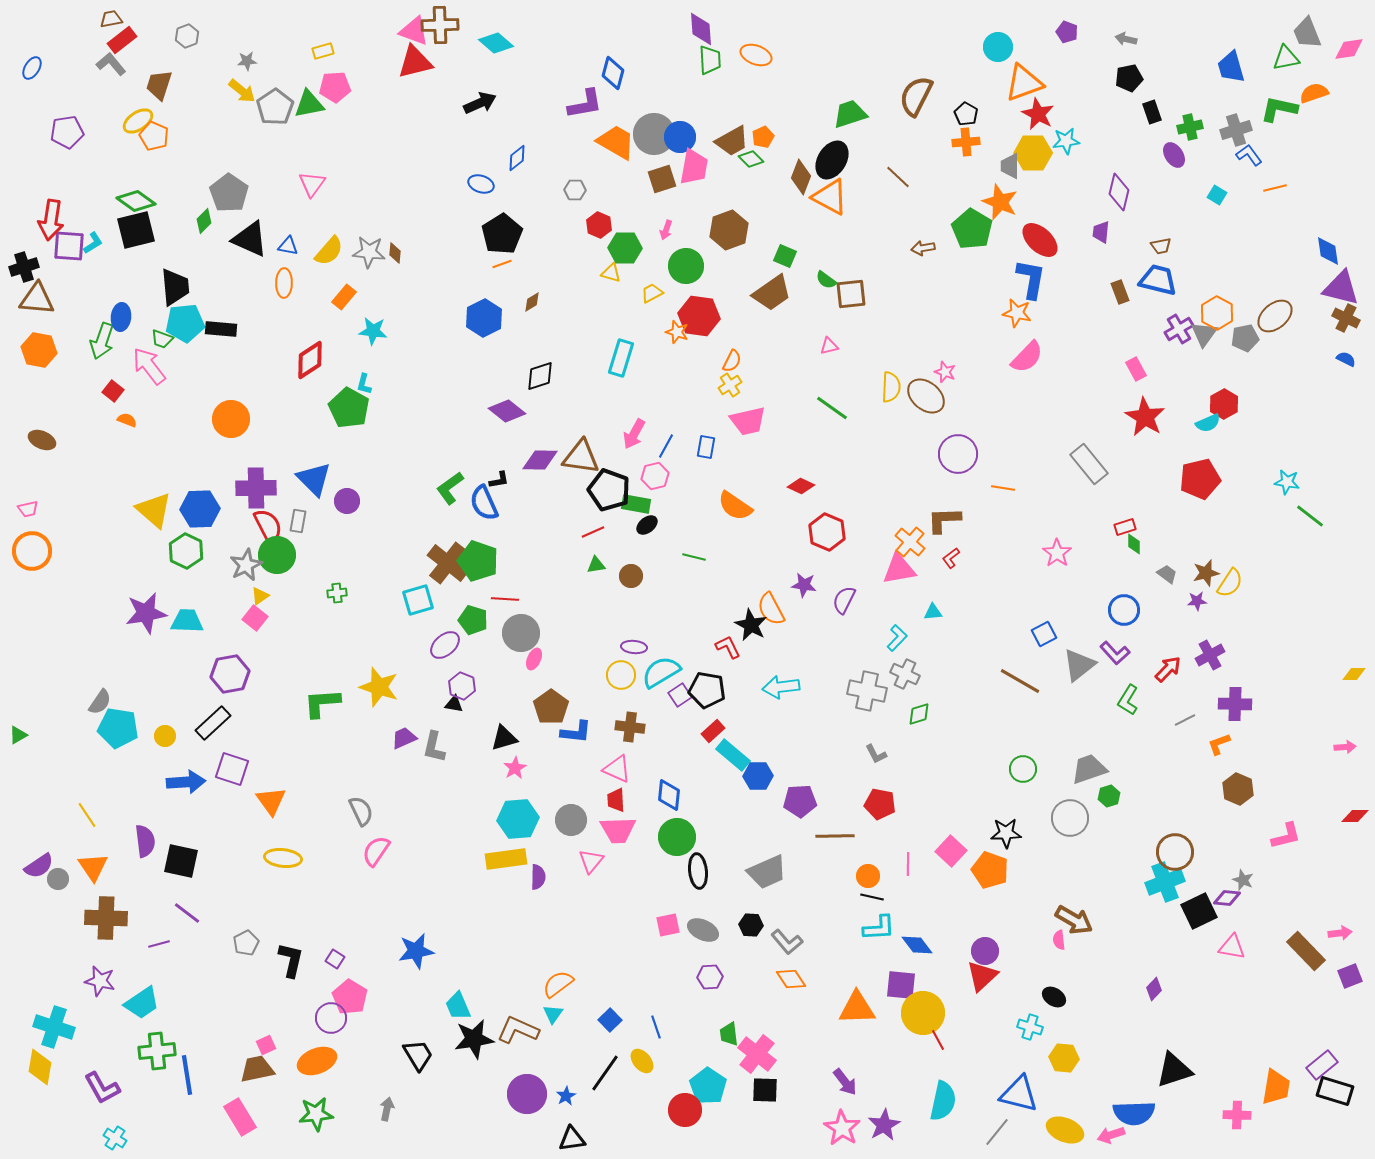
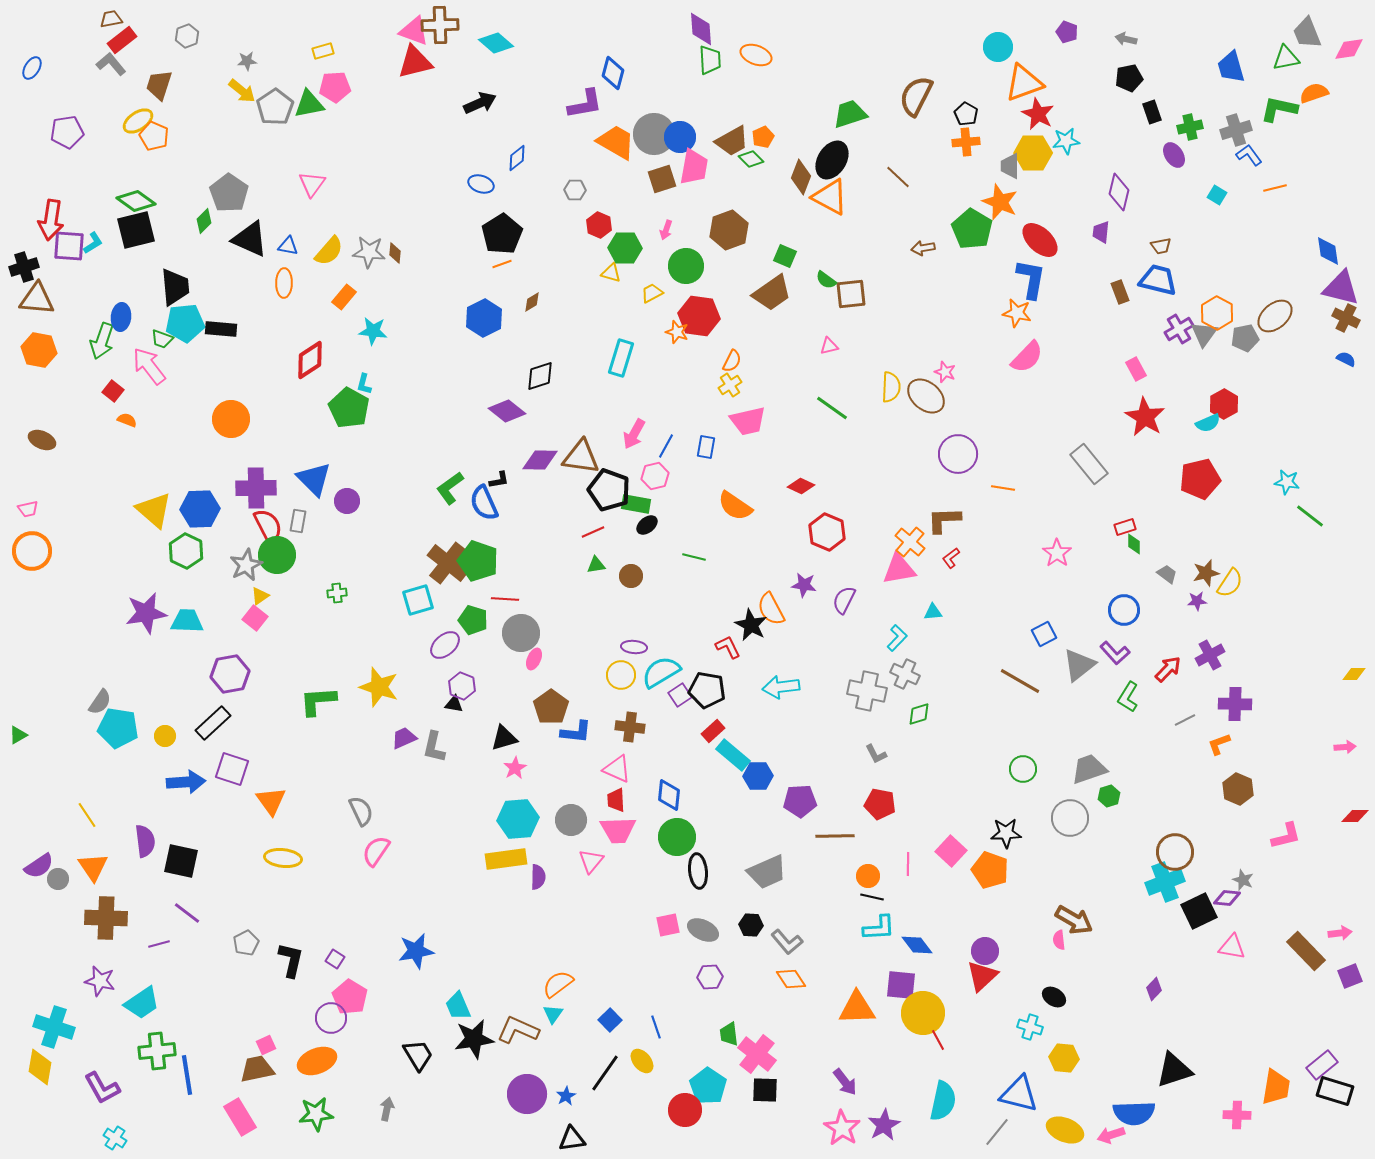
green L-shape at (1128, 700): moved 3 px up
green L-shape at (322, 703): moved 4 px left, 2 px up
